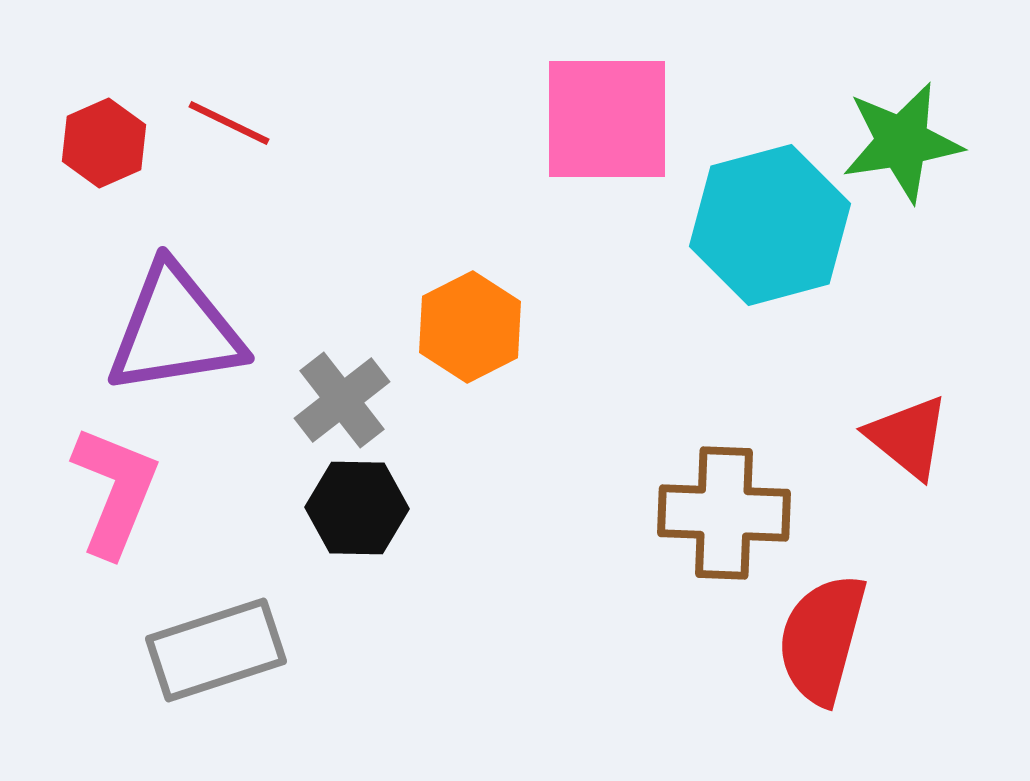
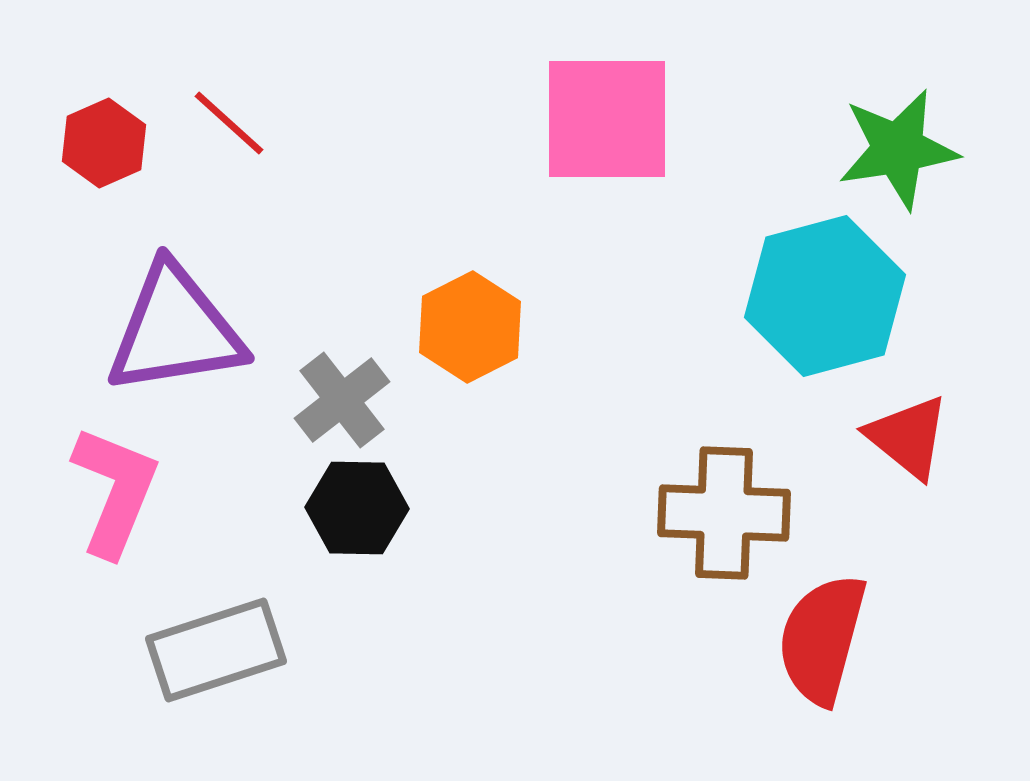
red line: rotated 16 degrees clockwise
green star: moved 4 px left, 7 px down
cyan hexagon: moved 55 px right, 71 px down
